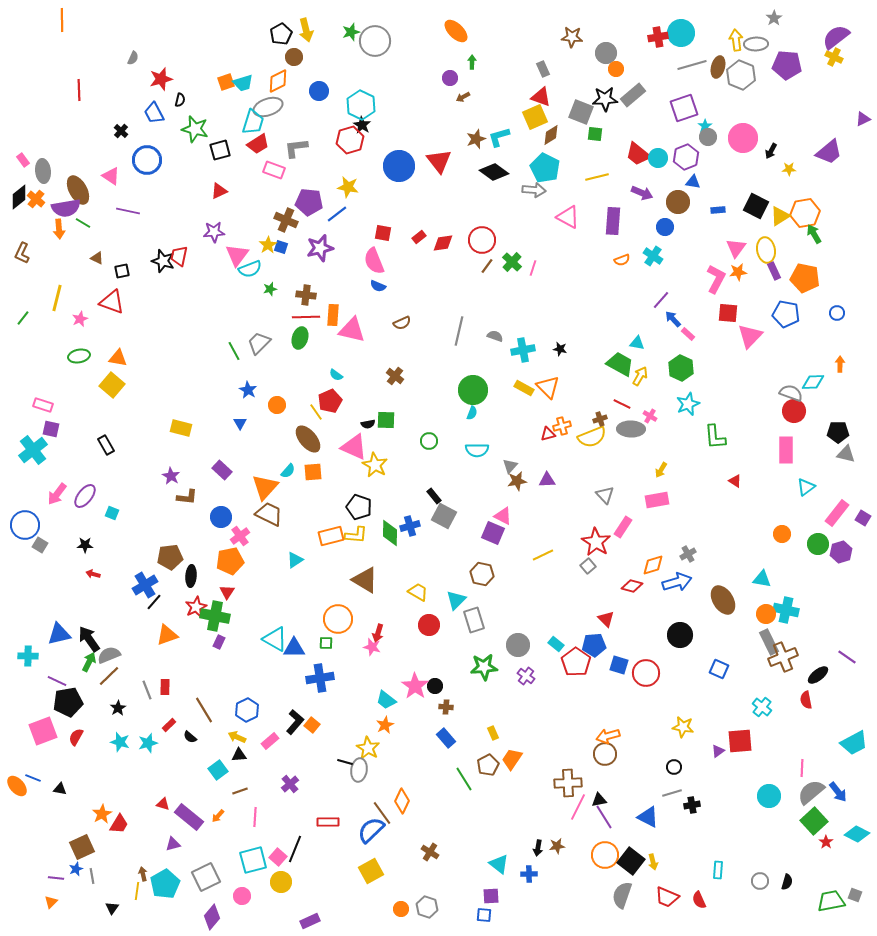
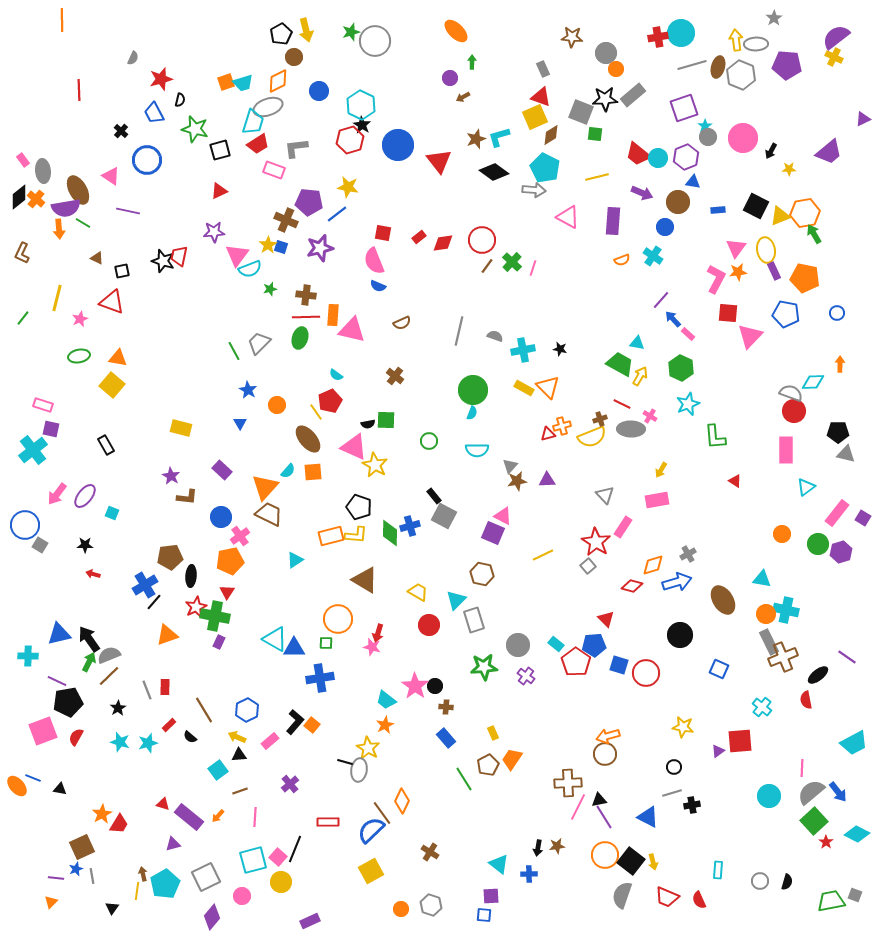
blue circle at (399, 166): moved 1 px left, 21 px up
yellow triangle at (780, 216): rotated 10 degrees clockwise
gray hexagon at (427, 907): moved 4 px right, 2 px up
